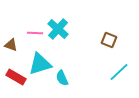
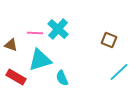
cyan triangle: moved 4 px up
